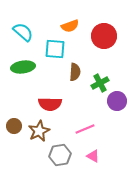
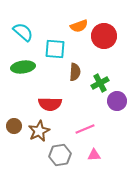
orange semicircle: moved 9 px right
pink triangle: moved 1 px right, 1 px up; rotated 32 degrees counterclockwise
